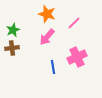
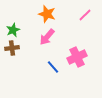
pink line: moved 11 px right, 8 px up
blue line: rotated 32 degrees counterclockwise
